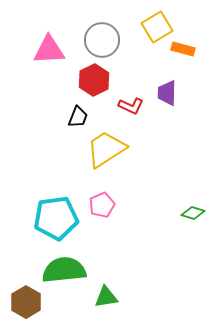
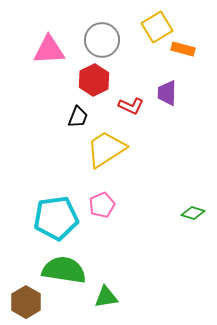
green semicircle: rotated 15 degrees clockwise
